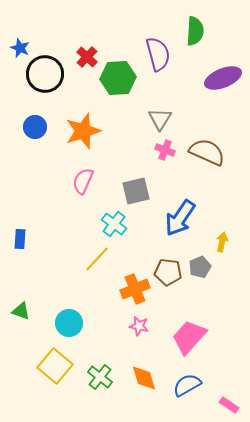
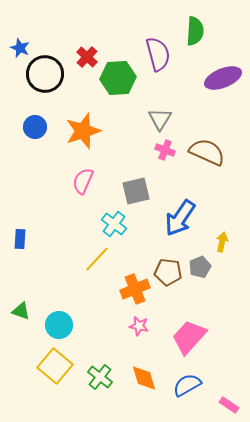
cyan circle: moved 10 px left, 2 px down
